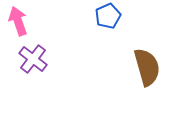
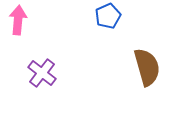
pink arrow: moved 1 px up; rotated 24 degrees clockwise
purple cross: moved 9 px right, 14 px down
